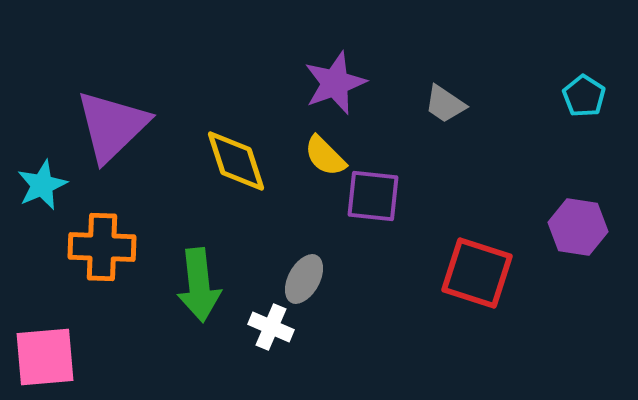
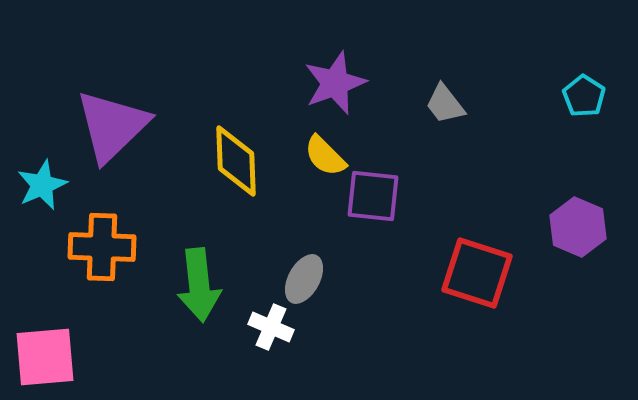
gray trapezoid: rotated 18 degrees clockwise
yellow diamond: rotated 16 degrees clockwise
purple hexagon: rotated 14 degrees clockwise
